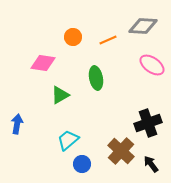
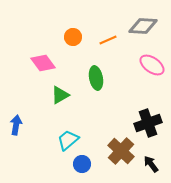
pink diamond: rotated 45 degrees clockwise
blue arrow: moved 1 px left, 1 px down
